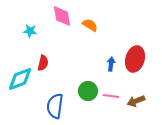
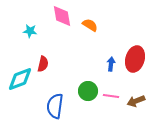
red semicircle: moved 1 px down
